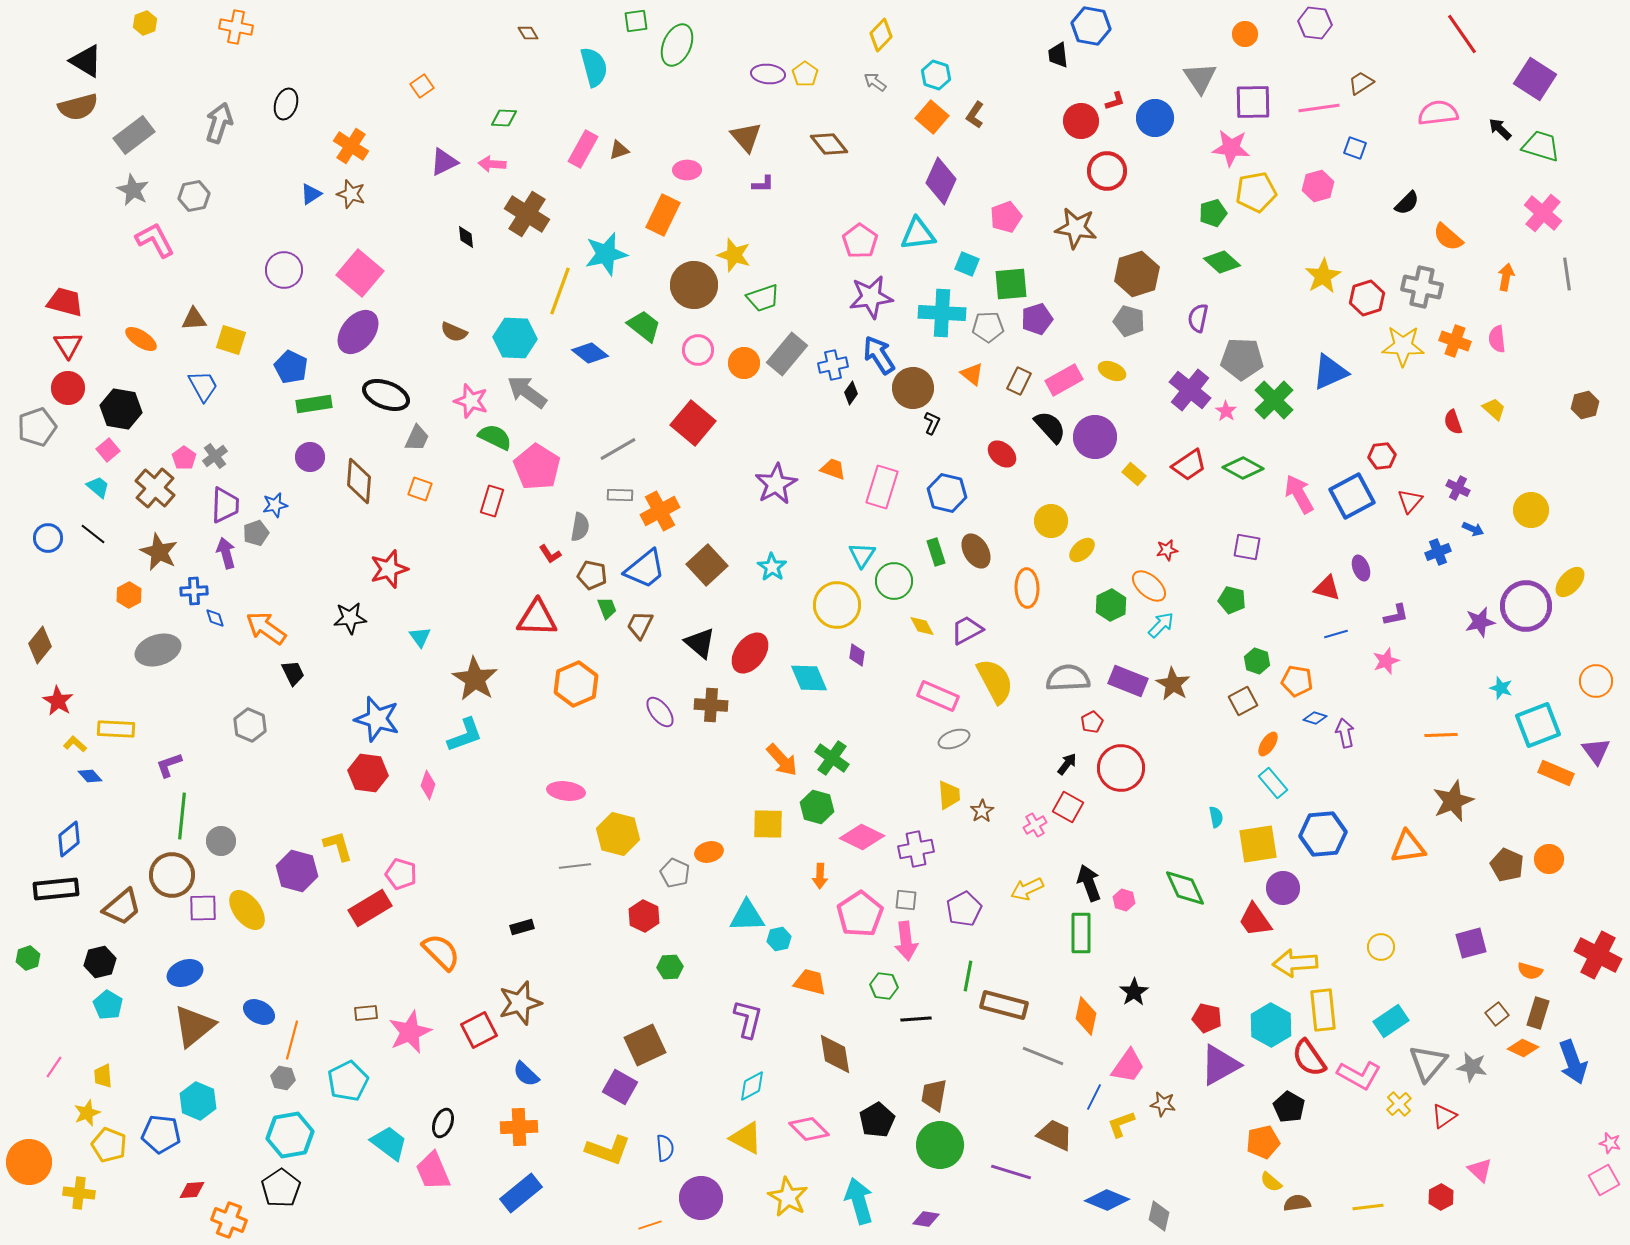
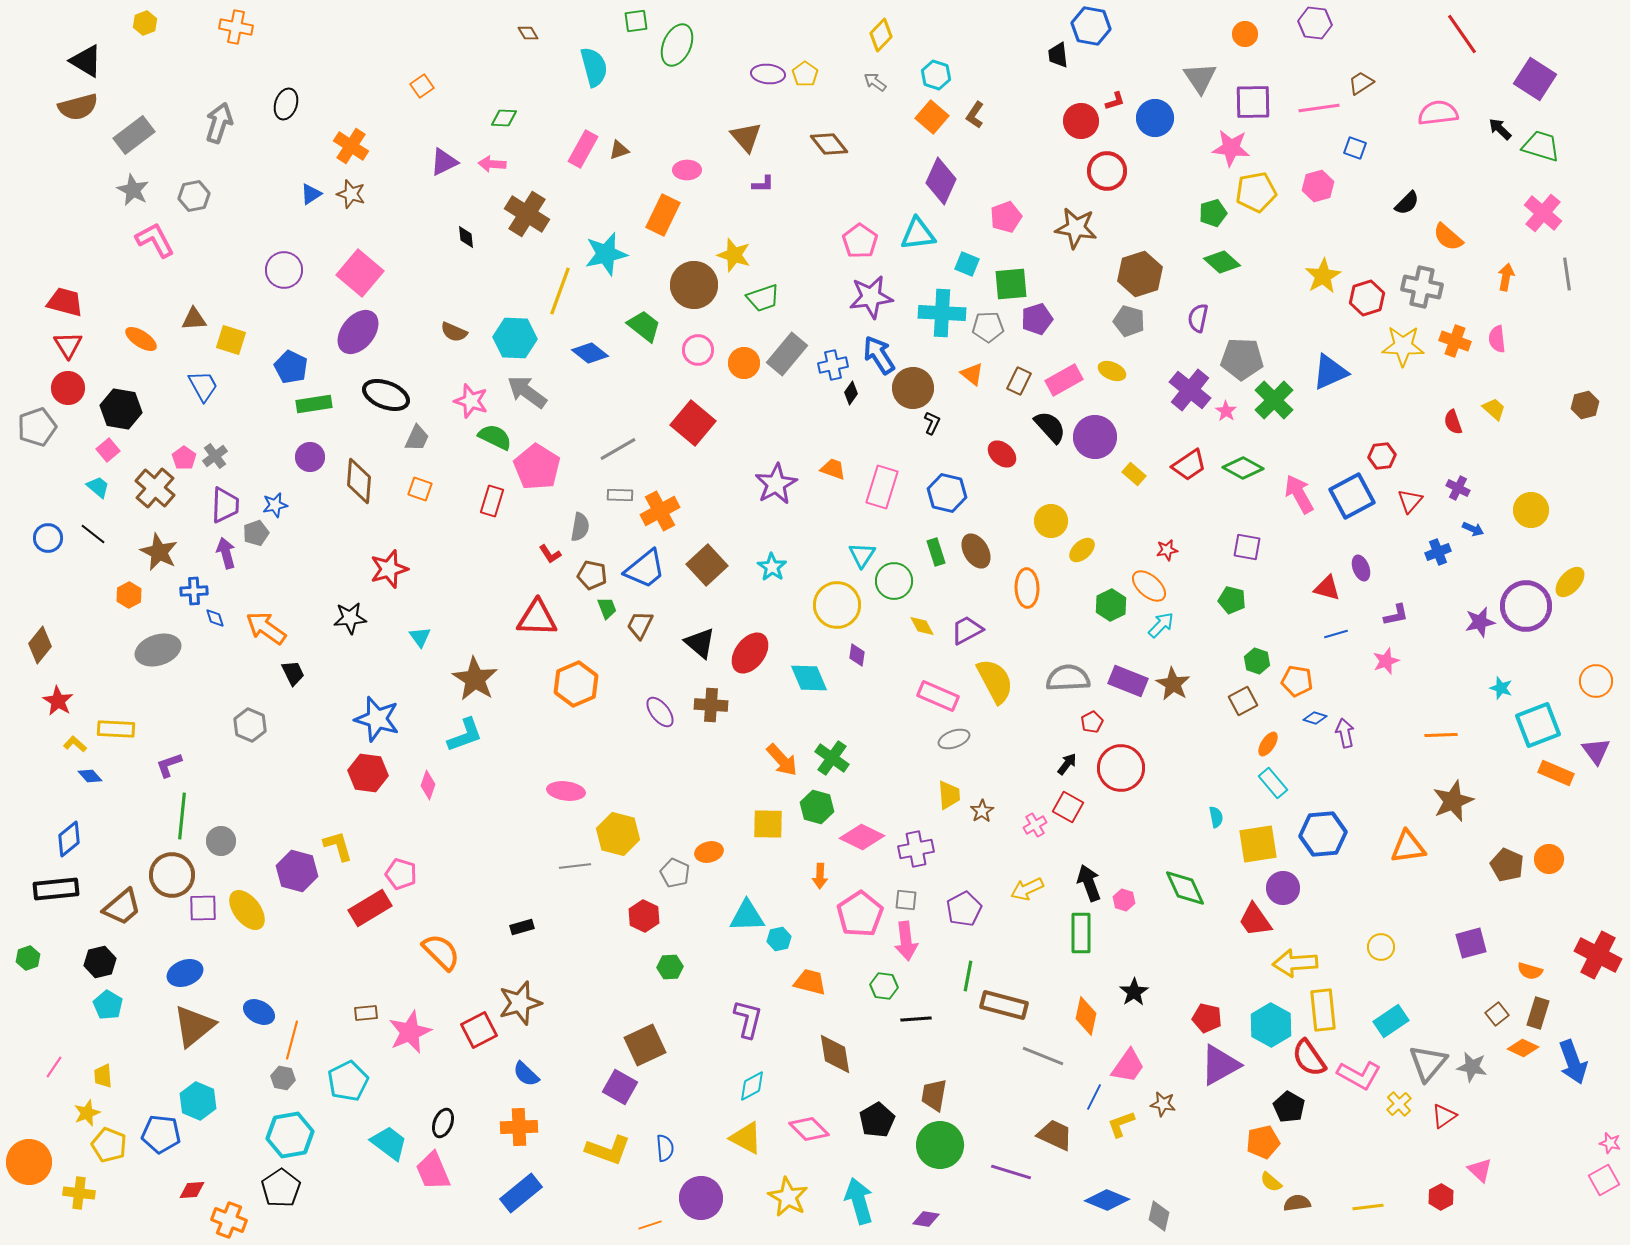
brown hexagon at (1137, 274): moved 3 px right
